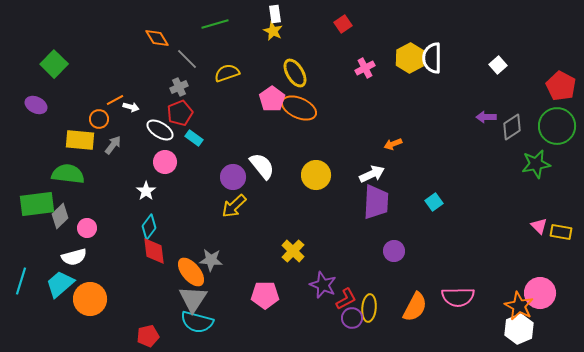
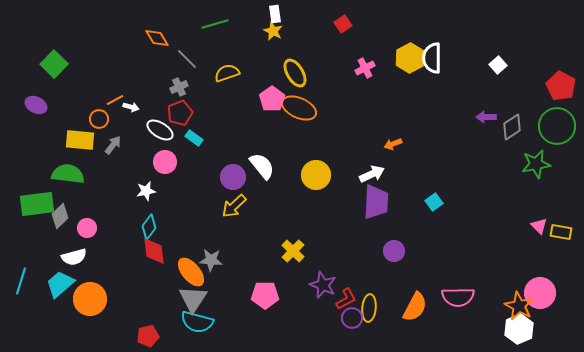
white star at (146, 191): rotated 24 degrees clockwise
